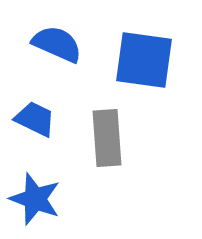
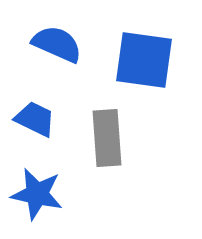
blue star: moved 2 px right, 5 px up; rotated 8 degrees counterclockwise
